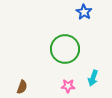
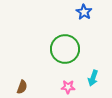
pink star: moved 1 px down
